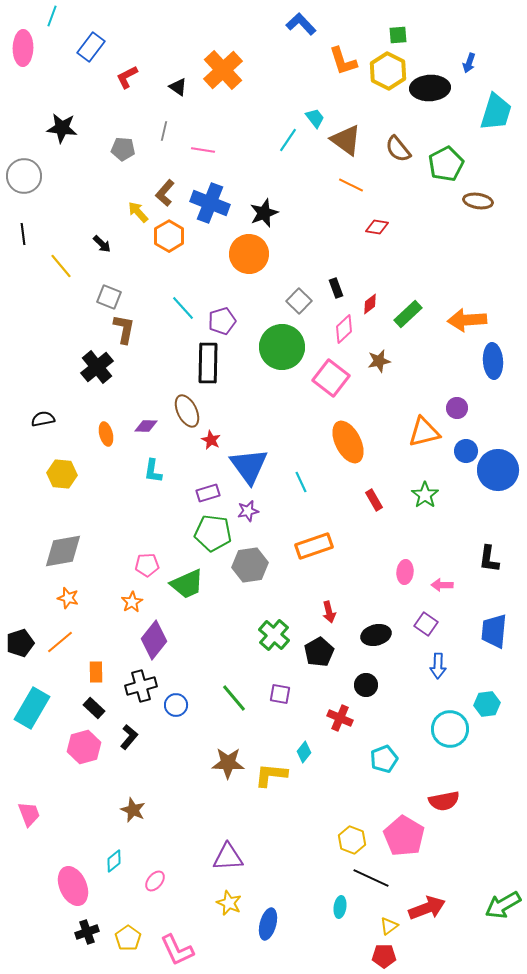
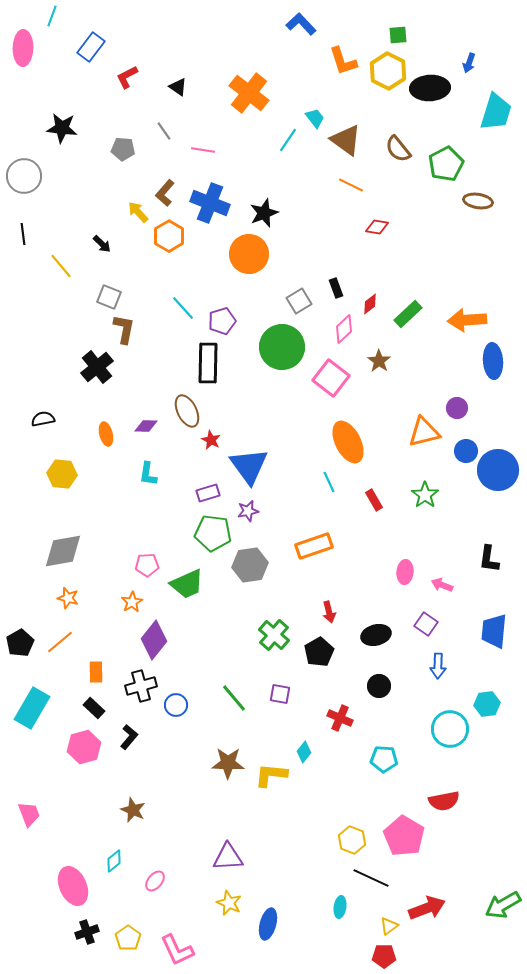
orange cross at (223, 70): moved 26 px right, 23 px down; rotated 9 degrees counterclockwise
gray line at (164, 131): rotated 48 degrees counterclockwise
gray square at (299, 301): rotated 15 degrees clockwise
brown star at (379, 361): rotated 25 degrees counterclockwise
cyan L-shape at (153, 471): moved 5 px left, 3 px down
cyan line at (301, 482): moved 28 px right
pink arrow at (442, 585): rotated 20 degrees clockwise
black pentagon at (20, 643): rotated 12 degrees counterclockwise
black circle at (366, 685): moved 13 px right, 1 px down
cyan pentagon at (384, 759): rotated 24 degrees clockwise
